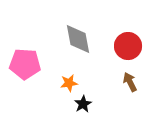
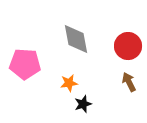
gray diamond: moved 2 px left
brown arrow: moved 1 px left
black star: rotated 12 degrees clockwise
